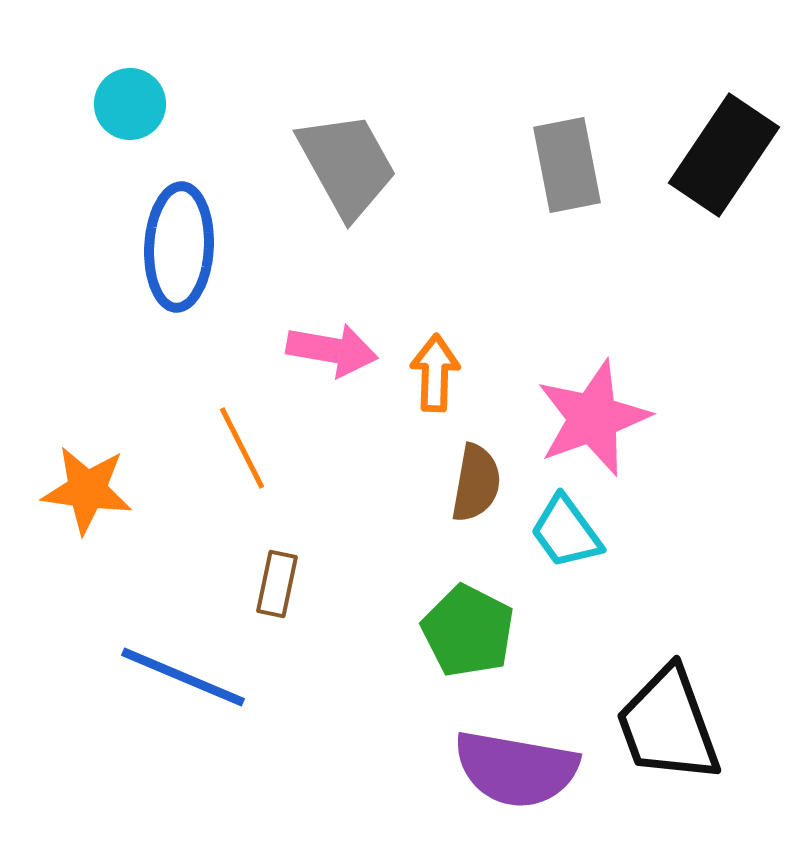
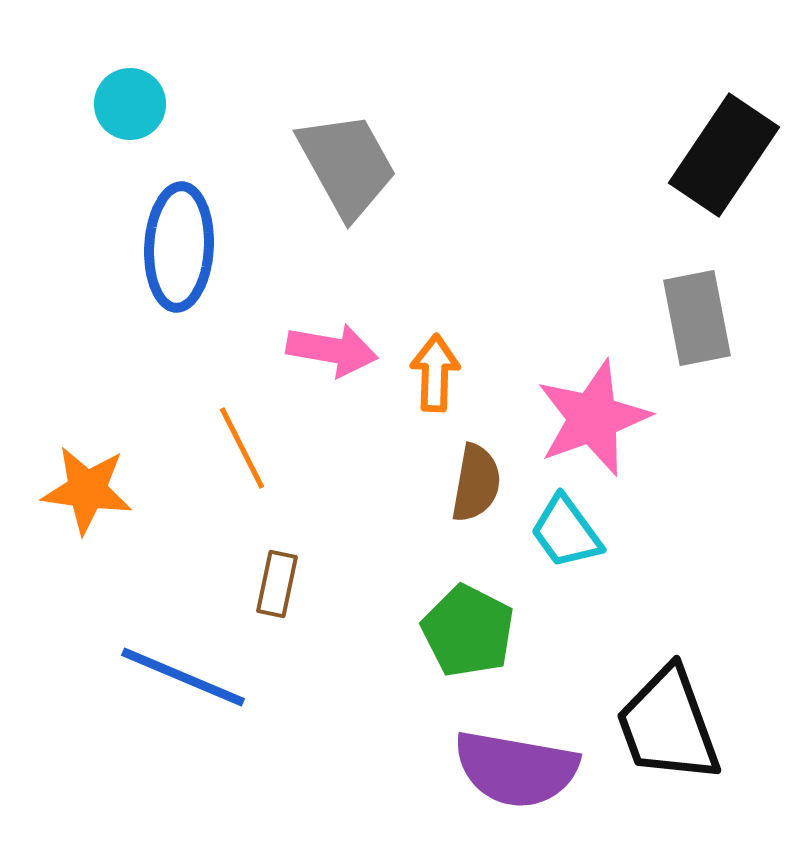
gray rectangle: moved 130 px right, 153 px down
